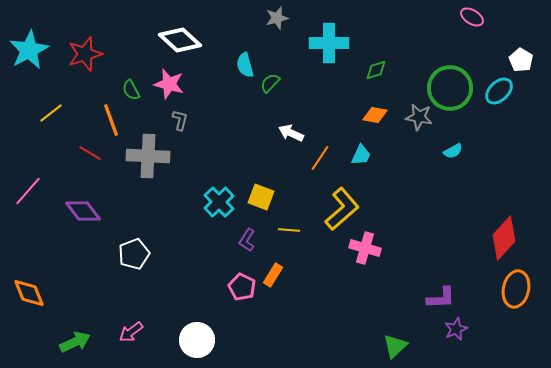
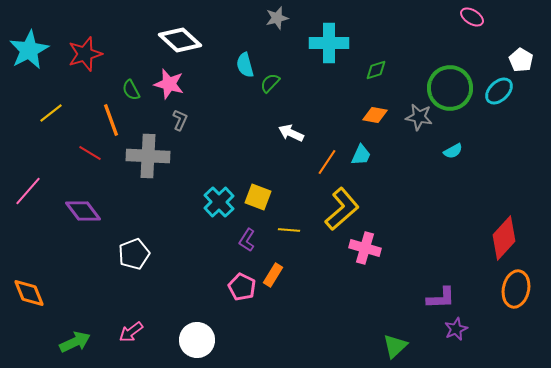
gray L-shape at (180, 120): rotated 10 degrees clockwise
orange line at (320, 158): moved 7 px right, 4 px down
yellow square at (261, 197): moved 3 px left
